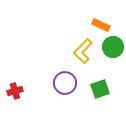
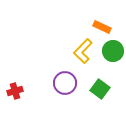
orange rectangle: moved 1 px right, 2 px down
green circle: moved 4 px down
green square: rotated 36 degrees counterclockwise
